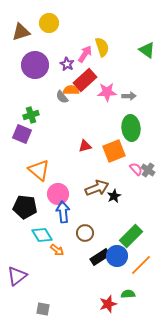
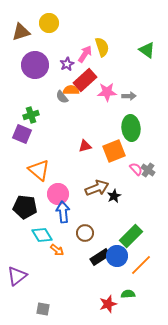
purple star: rotated 16 degrees clockwise
